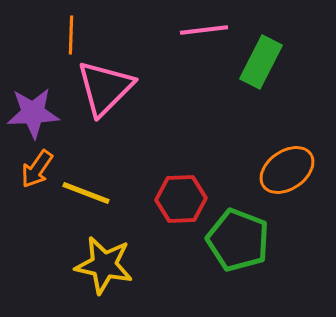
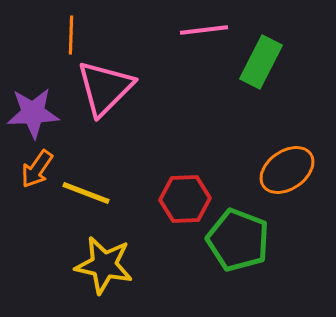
red hexagon: moved 4 px right
